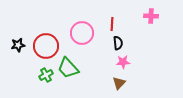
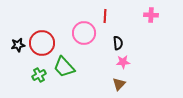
pink cross: moved 1 px up
red line: moved 7 px left, 8 px up
pink circle: moved 2 px right
red circle: moved 4 px left, 3 px up
green trapezoid: moved 4 px left, 1 px up
green cross: moved 7 px left
brown triangle: moved 1 px down
